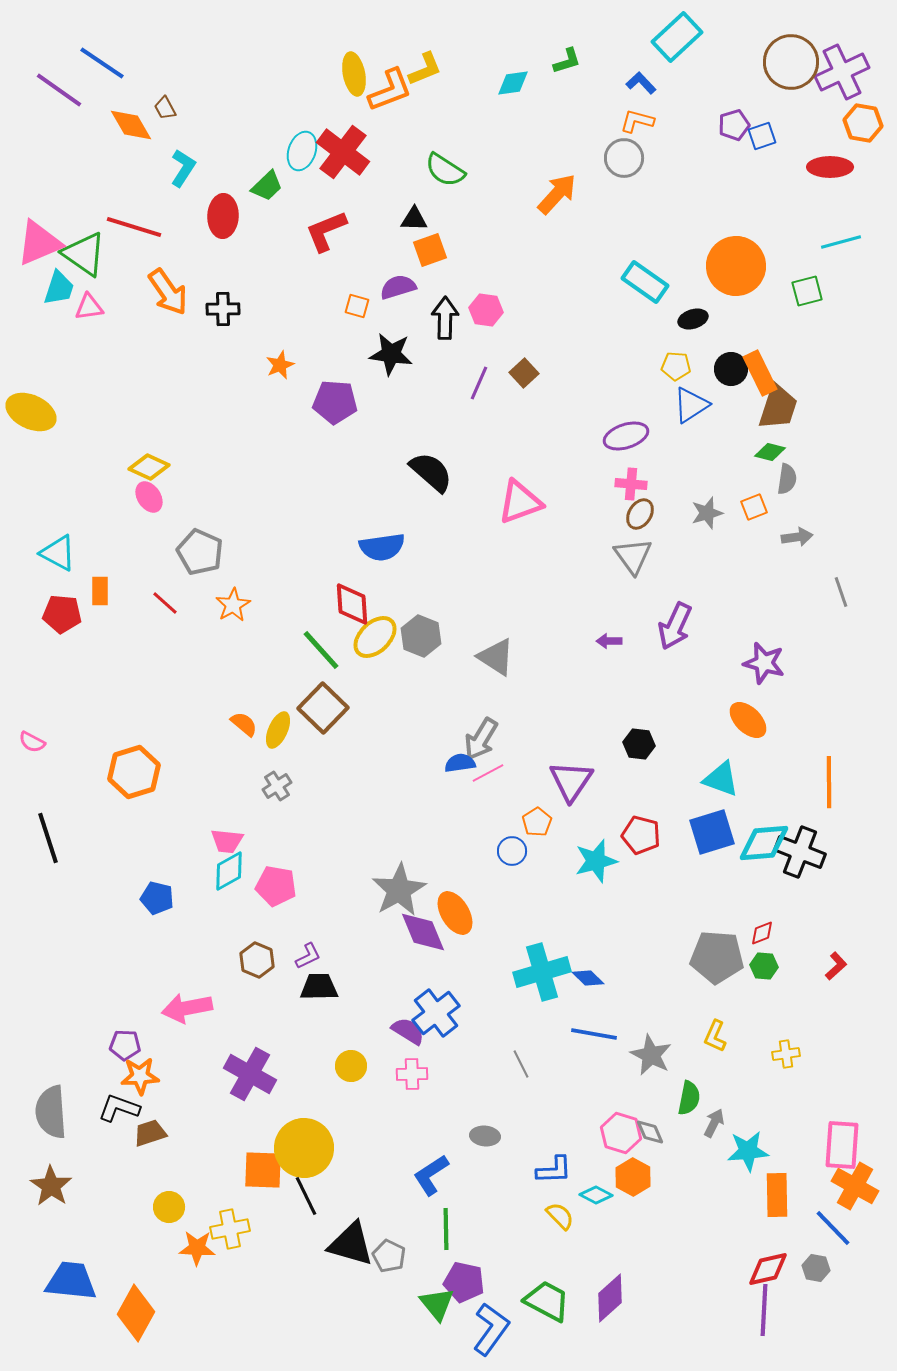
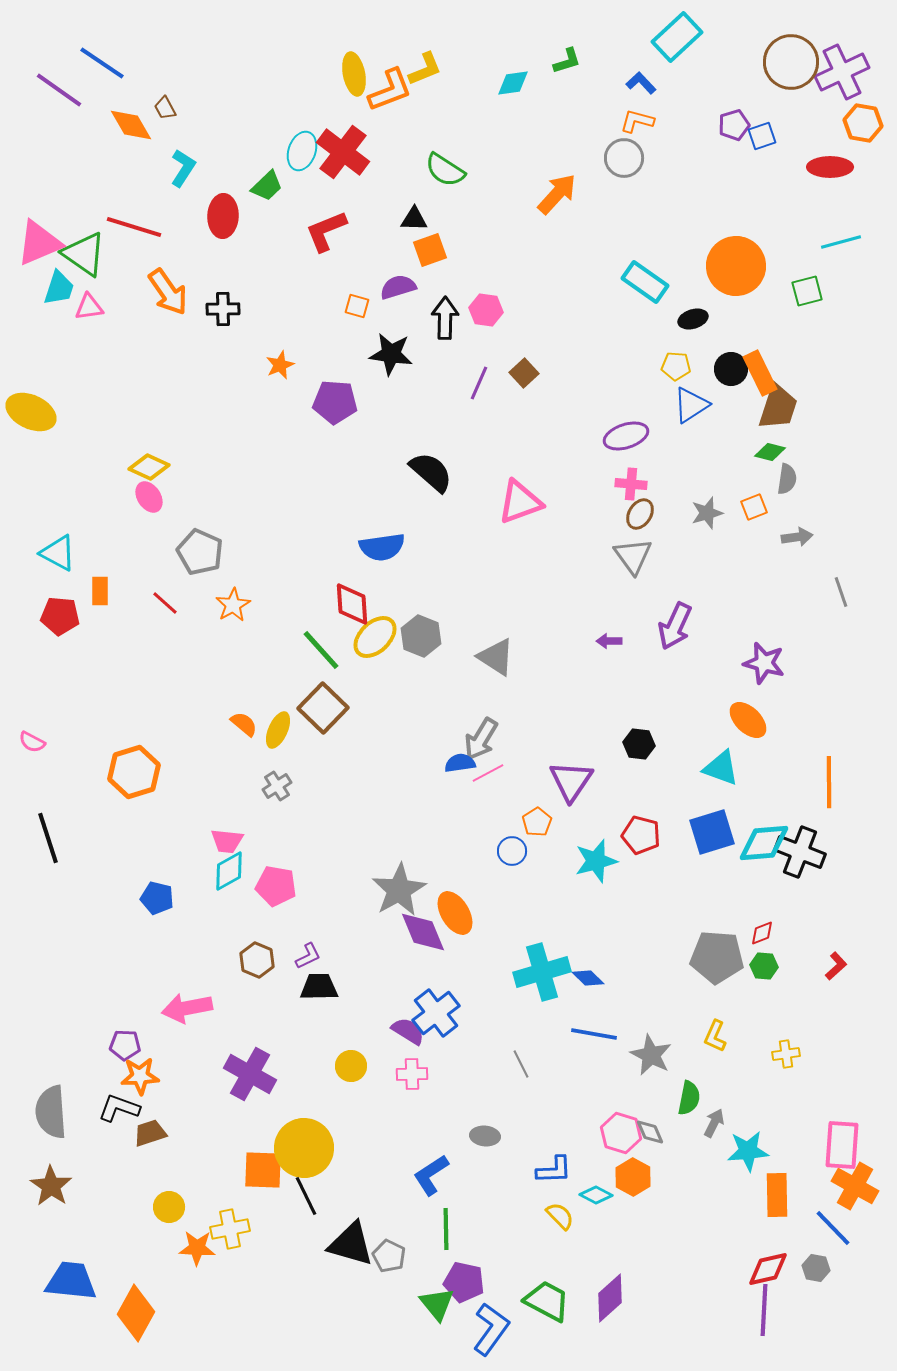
red pentagon at (62, 614): moved 2 px left, 2 px down
cyan triangle at (721, 779): moved 11 px up
